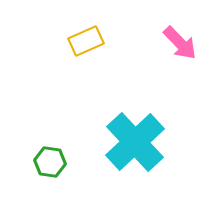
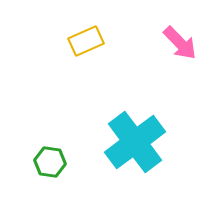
cyan cross: rotated 6 degrees clockwise
